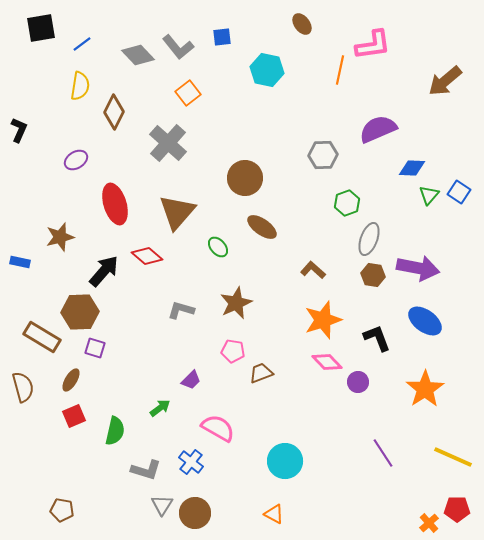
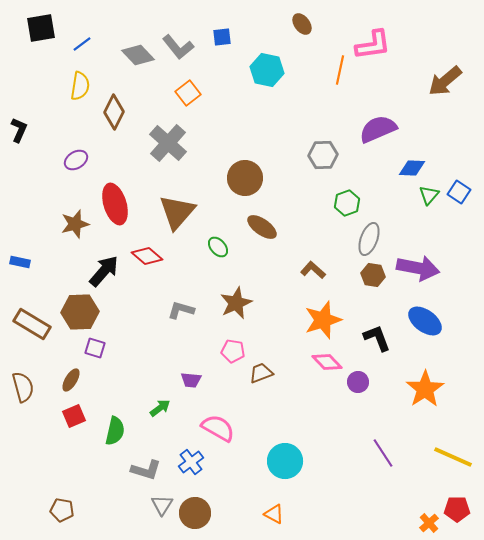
brown star at (60, 237): moved 15 px right, 13 px up
brown rectangle at (42, 337): moved 10 px left, 13 px up
purple trapezoid at (191, 380): rotated 50 degrees clockwise
blue cross at (191, 462): rotated 15 degrees clockwise
